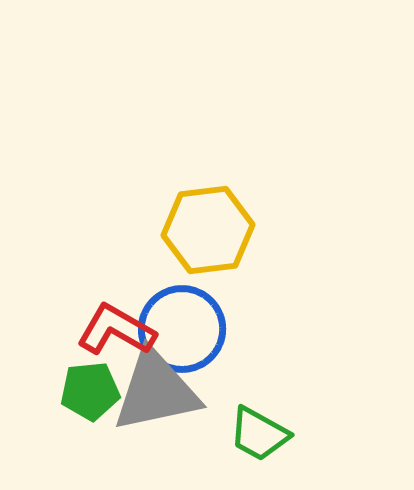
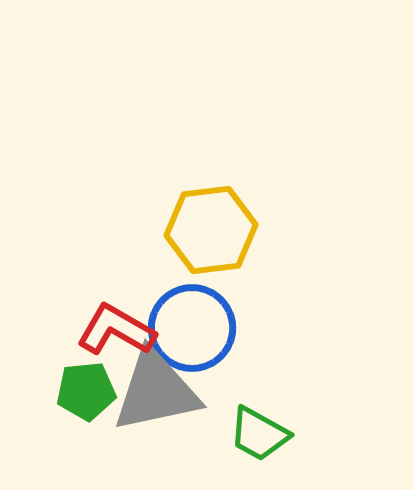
yellow hexagon: moved 3 px right
blue circle: moved 10 px right, 1 px up
green pentagon: moved 4 px left
